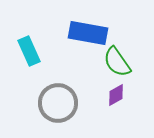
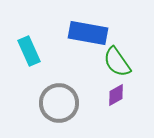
gray circle: moved 1 px right
